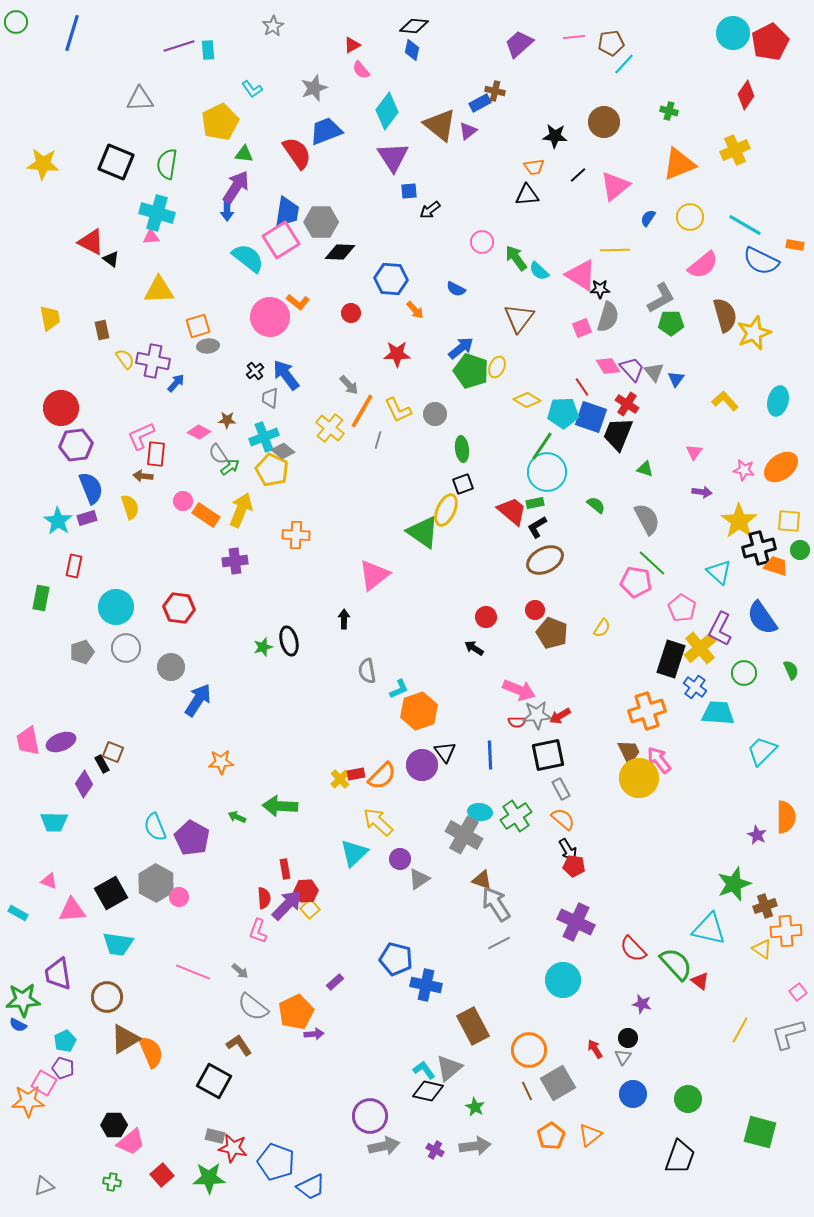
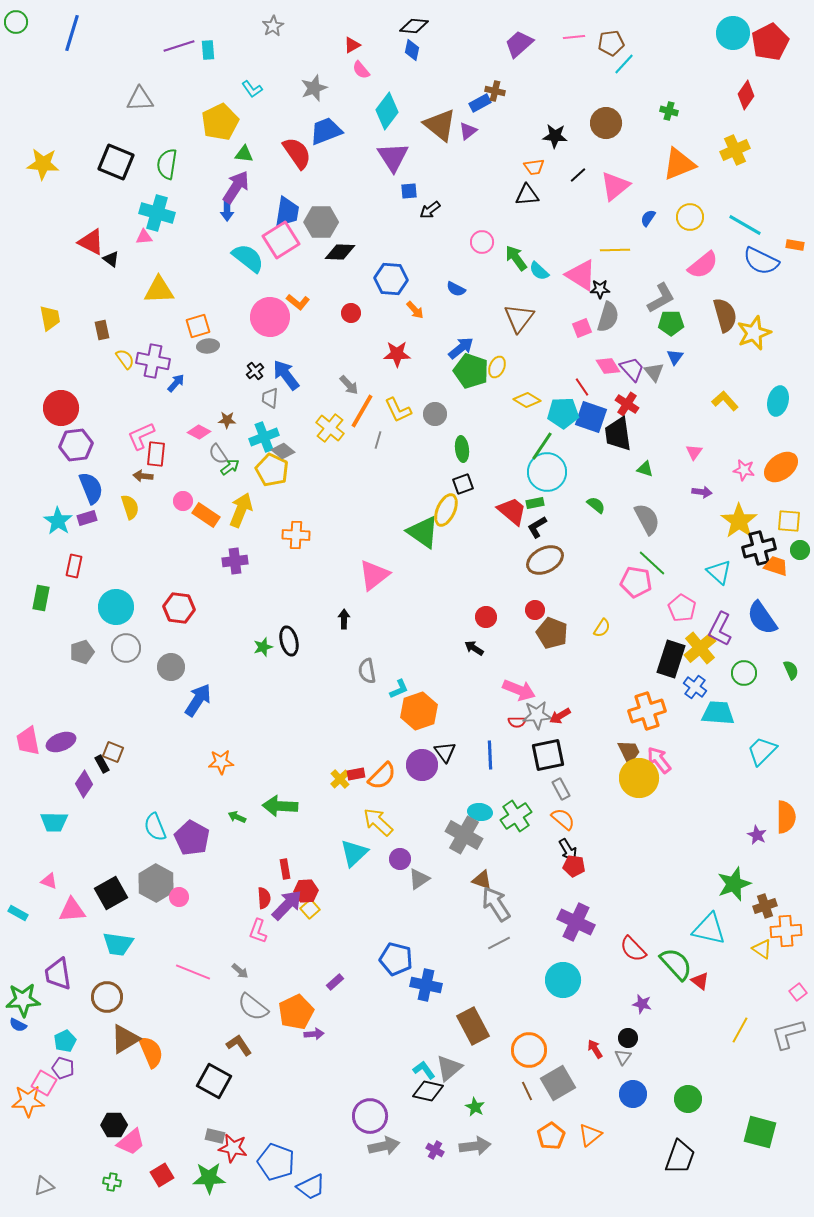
brown circle at (604, 122): moved 2 px right, 1 px down
pink triangle at (151, 237): moved 7 px left
blue triangle at (676, 379): moved 1 px left, 22 px up
black trapezoid at (618, 434): rotated 30 degrees counterclockwise
red square at (162, 1175): rotated 10 degrees clockwise
